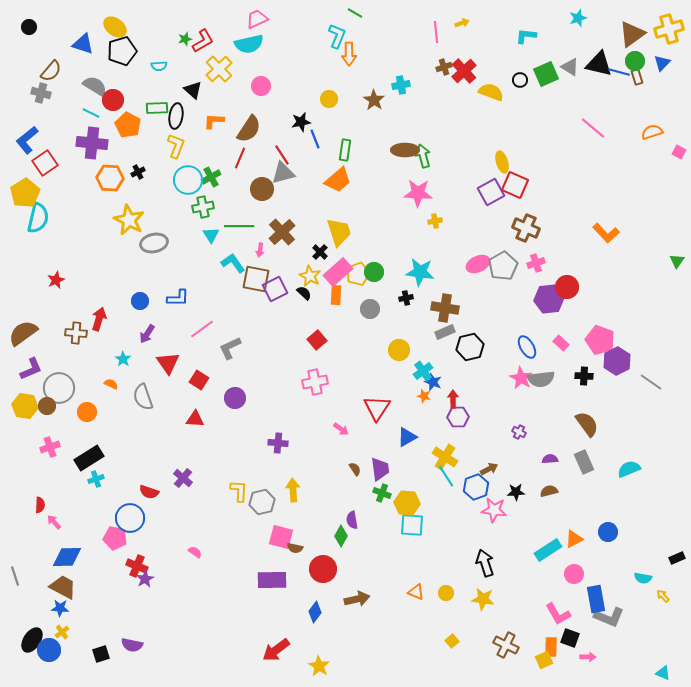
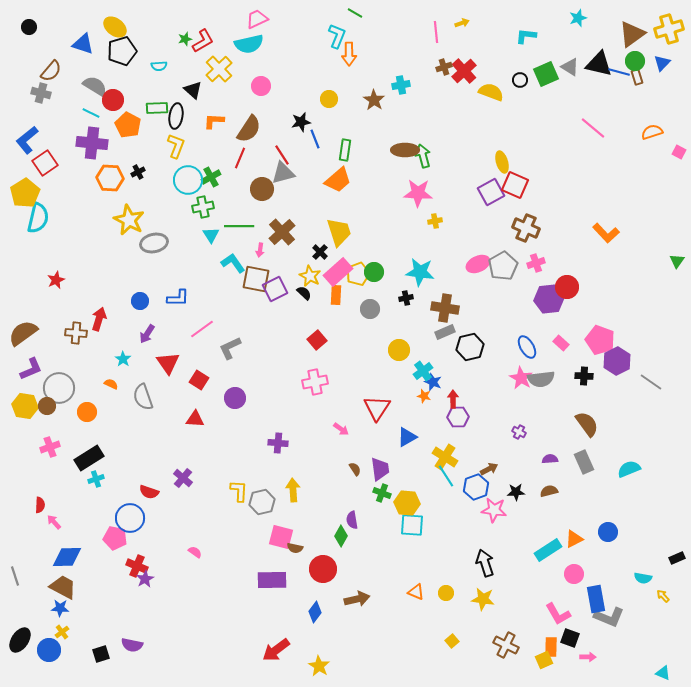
black ellipse at (32, 640): moved 12 px left
